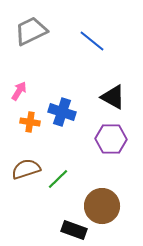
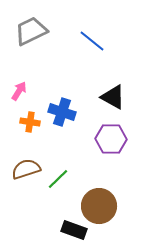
brown circle: moved 3 px left
